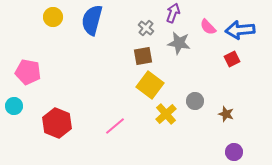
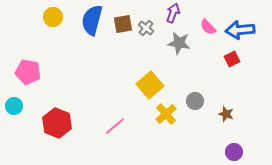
brown square: moved 20 px left, 32 px up
yellow square: rotated 12 degrees clockwise
